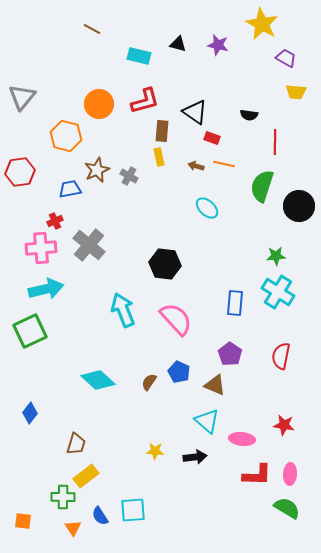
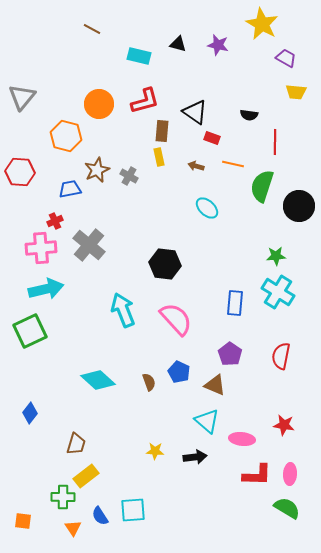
orange line at (224, 164): moved 9 px right
red hexagon at (20, 172): rotated 12 degrees clockwise
brown semicircle at (149, 382): rotated 126 degrees clockwise
